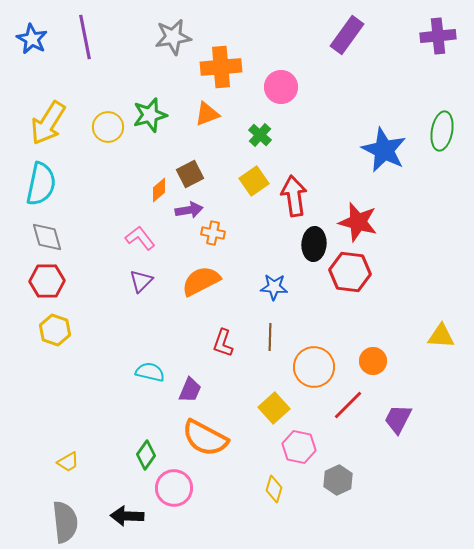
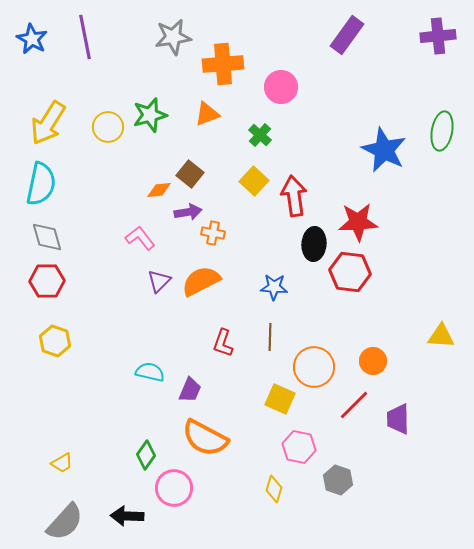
orange cross at (221, 67): moved 2 px right, 3 px up
brown square at (190, 174): rotated 24 degrees counterclockwise
yellow square at (254, 181): rotated 12 degrees counterclockwise
orange diamond at (159, 190): rotated 35 degrees clockwise
purple arrow at (189, 210): moved 1 px left, 2 px down
red star at (358, 222): rotated 18 degrees counterclockwise
purple triangle at (141, 281): moved 18 px right
yellow hexagon at (55, 330): moved 11 px down
red line at (348, 405): moved 6 px right
yellow square at (274, 408): moved 6 px right, 9 px up; rotated 24 degrees counterclockwise
purple trapezoid at (398, 419): rotated 28 degrees counterclockwise
yellow trapezoid at (68, 462): moved 6 px left, 1 px down
gray hexagon at (338, 480): rotated 16 degrees counterclockwise
gray semicircle at (65, 522): rotated 48 degrees clockwise
